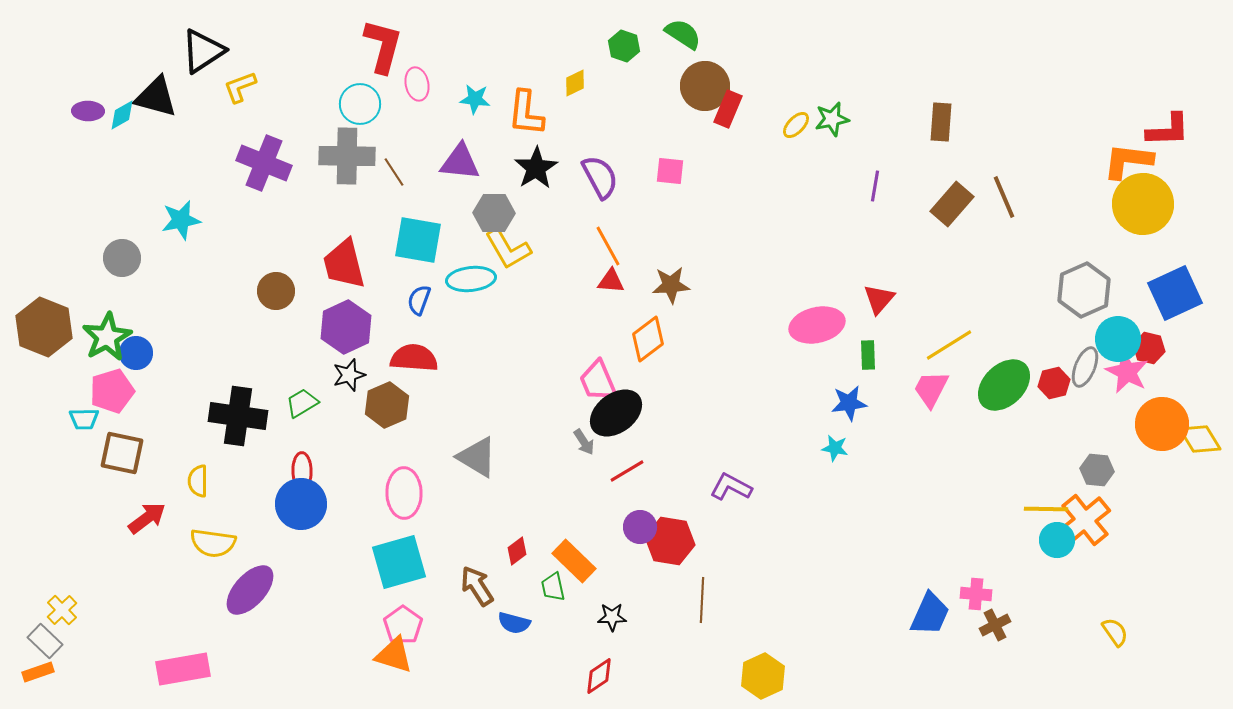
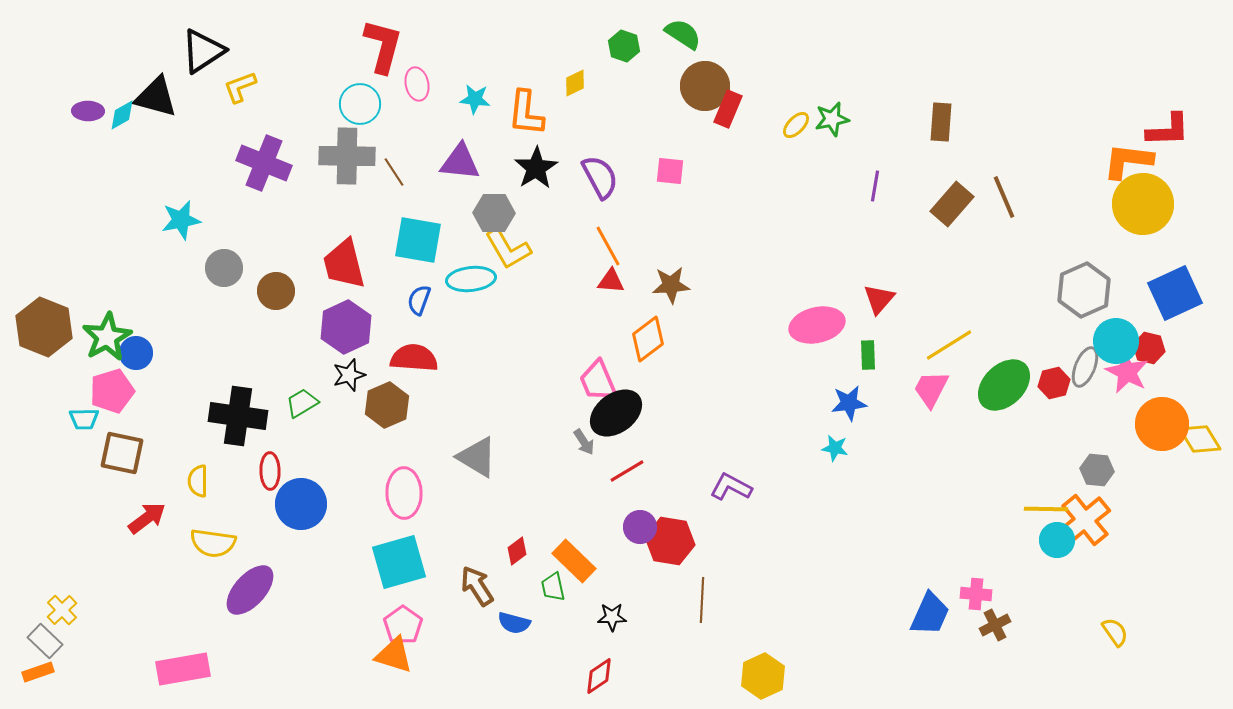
gray circle at (122, 258): moved 102 px right, 10 px down
cyan circle at (1118, 339): moved 2 px left, 2 px down
red ellipse at (302, 471): moved 32 px left
